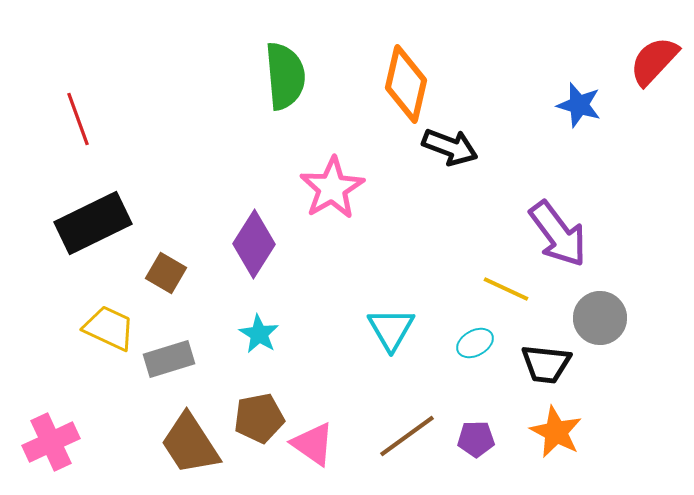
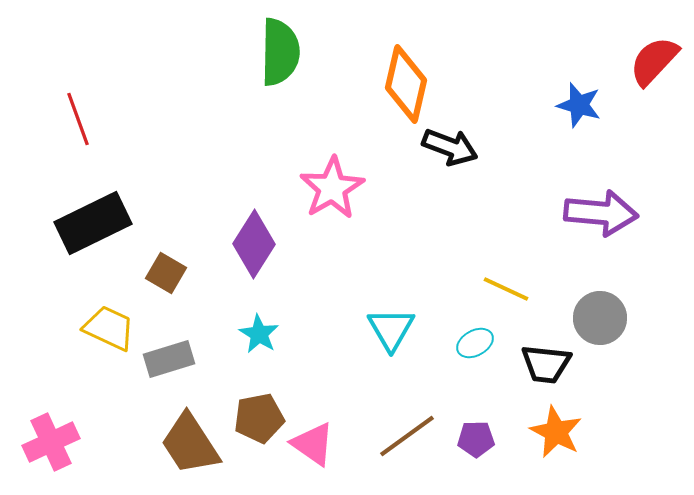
green semicircle: moved 5 px left, 24 px up; rotated 6 degrees clockwise
purple arrow: moved 43 px right, 21 px up; rotated 48 degrees counterclockwise
